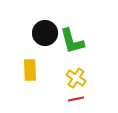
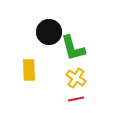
black circle: moved 4 px right, 1 px up
green L-shape: moved 1 px right, 7 px down
yellow rectangle: moved 1 px left
